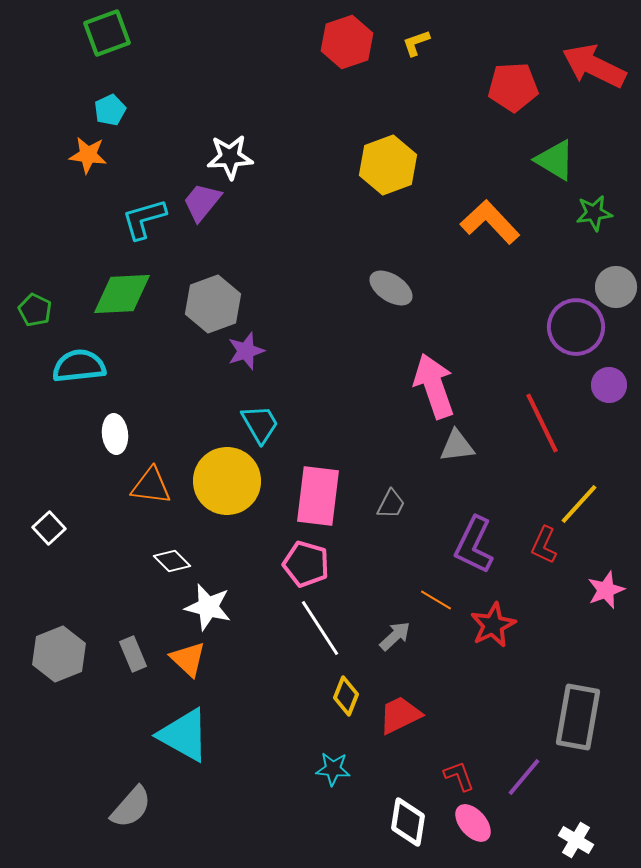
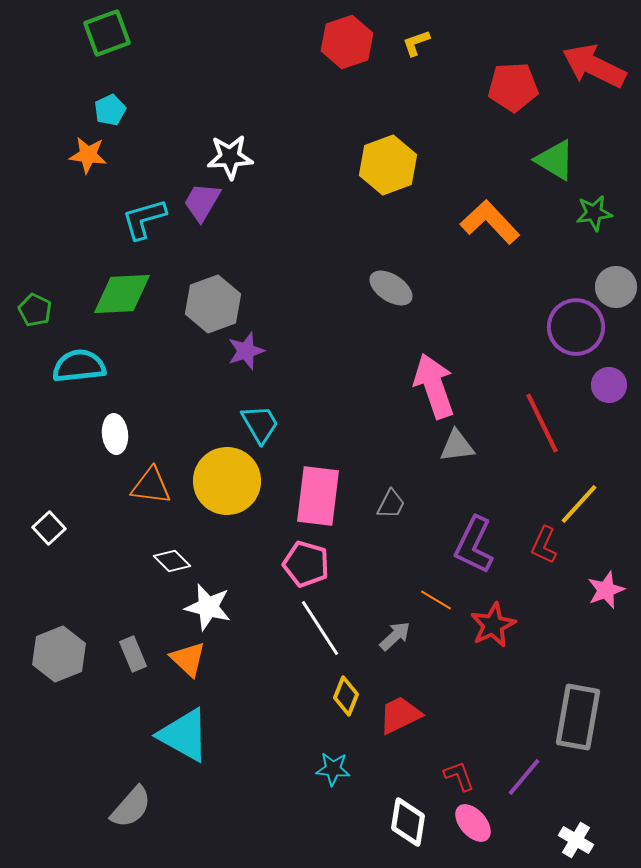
purple trapezoid at (202, 202): rotated 9 degrees counterclockwise
